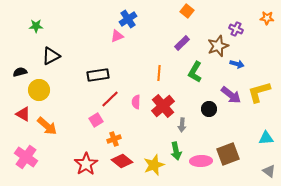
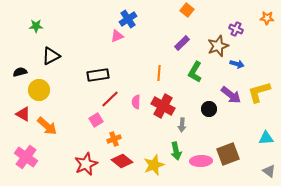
orange square: moved 1 px up
red cross: rotated 20 degrees counterclockwise
red star: rotated 10 degrees clockwise
